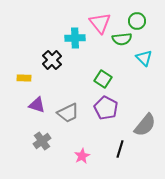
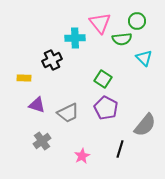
black cross: rotated 18 degrees clockwise
